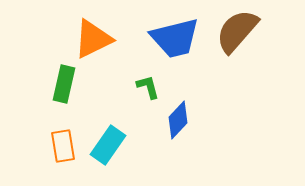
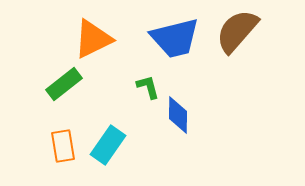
green rectangle: rotated 39 degrees clockwise
blue diamond: moved 5 px up; rotated 42 degrees counterclockwise
